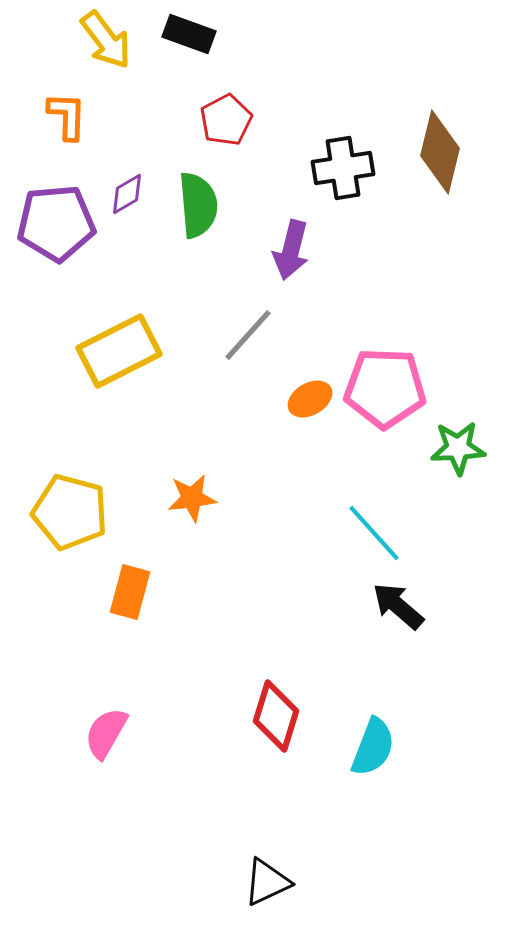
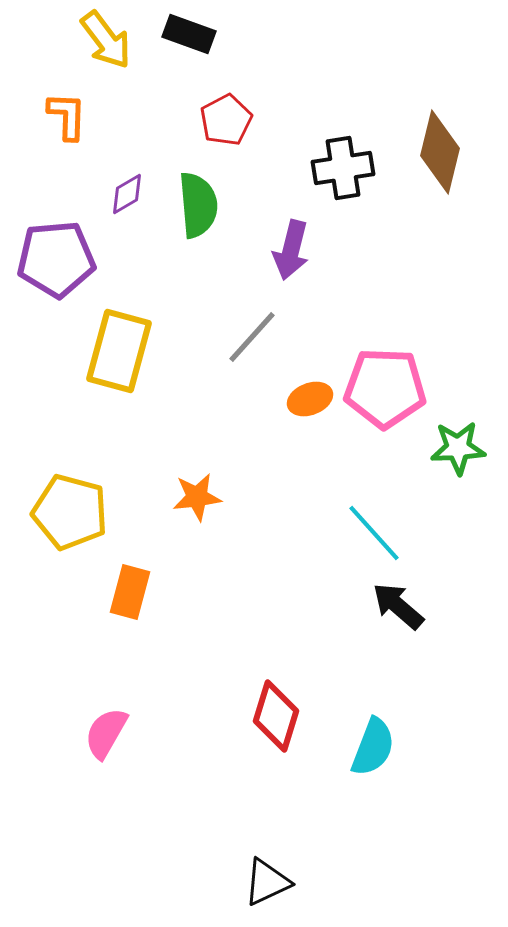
purple pentagon: moved 36 px down
gray line: moved 4 px right, 2 px down
yellow rectangle: rotated 48 degrees counterclockwise
orange ellipse: rotated 9 degrees clockwise
orange star: moved 5 px right, 1 px up
